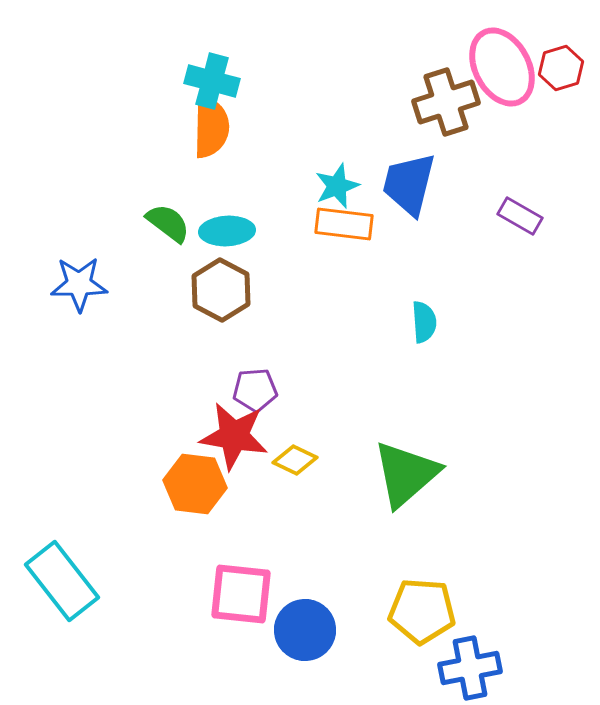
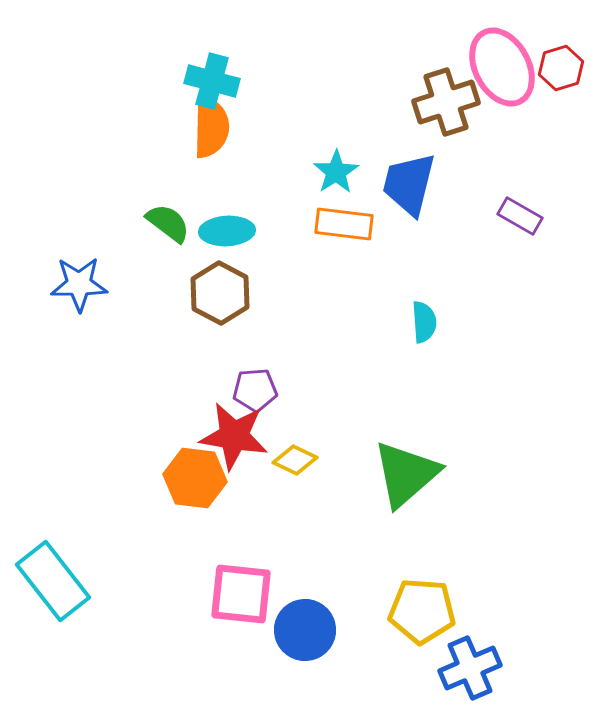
cyan star: moved 1 px left, 14 px up; rotated 12 degrees counterclockwise
brown hexagon: moved 1 px left, 3 px down
orange hexagon: moved 6 px up
cyan rectangle: moved 9 px left
blue cross: rotated 12 degrees counterclockwise
